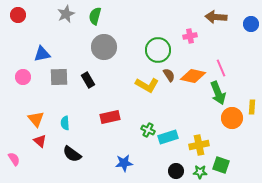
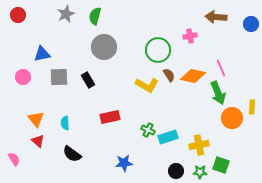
red triangle: moved 2 px left
